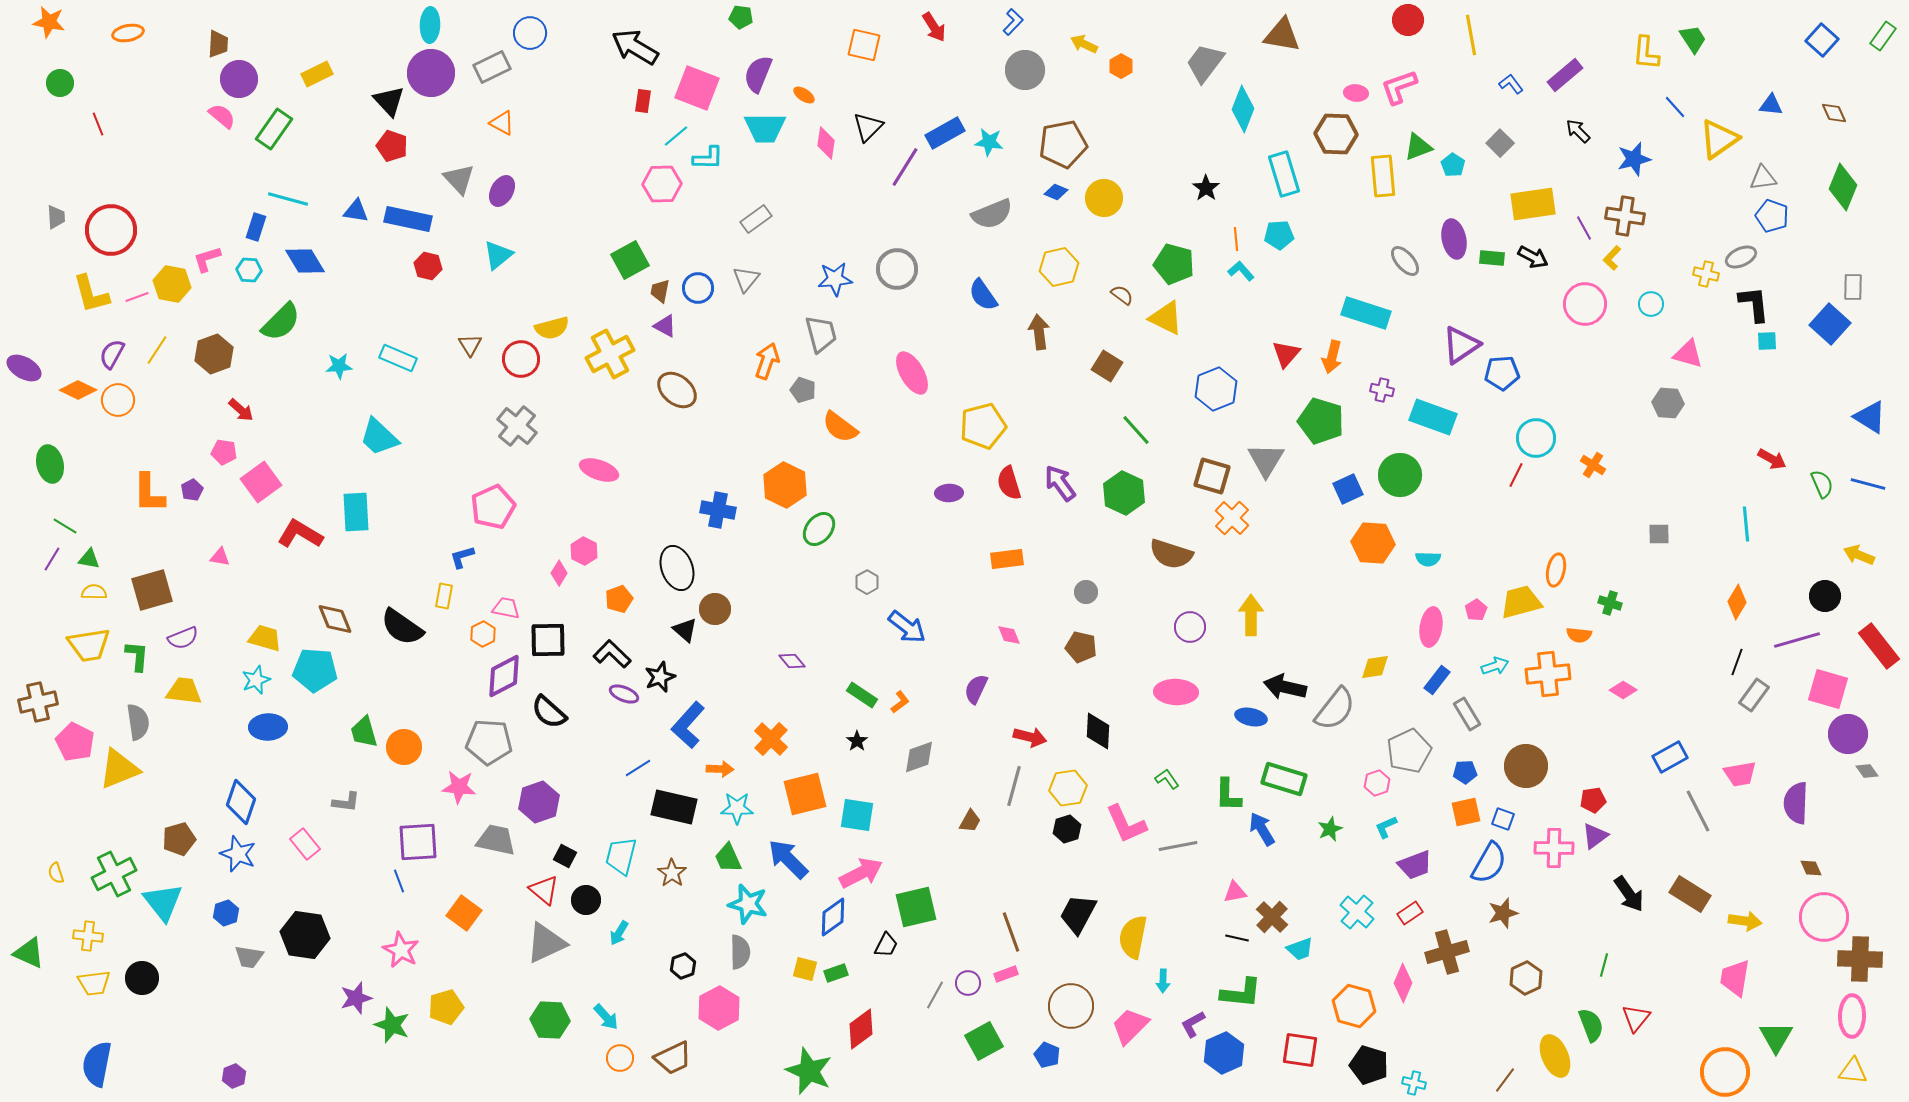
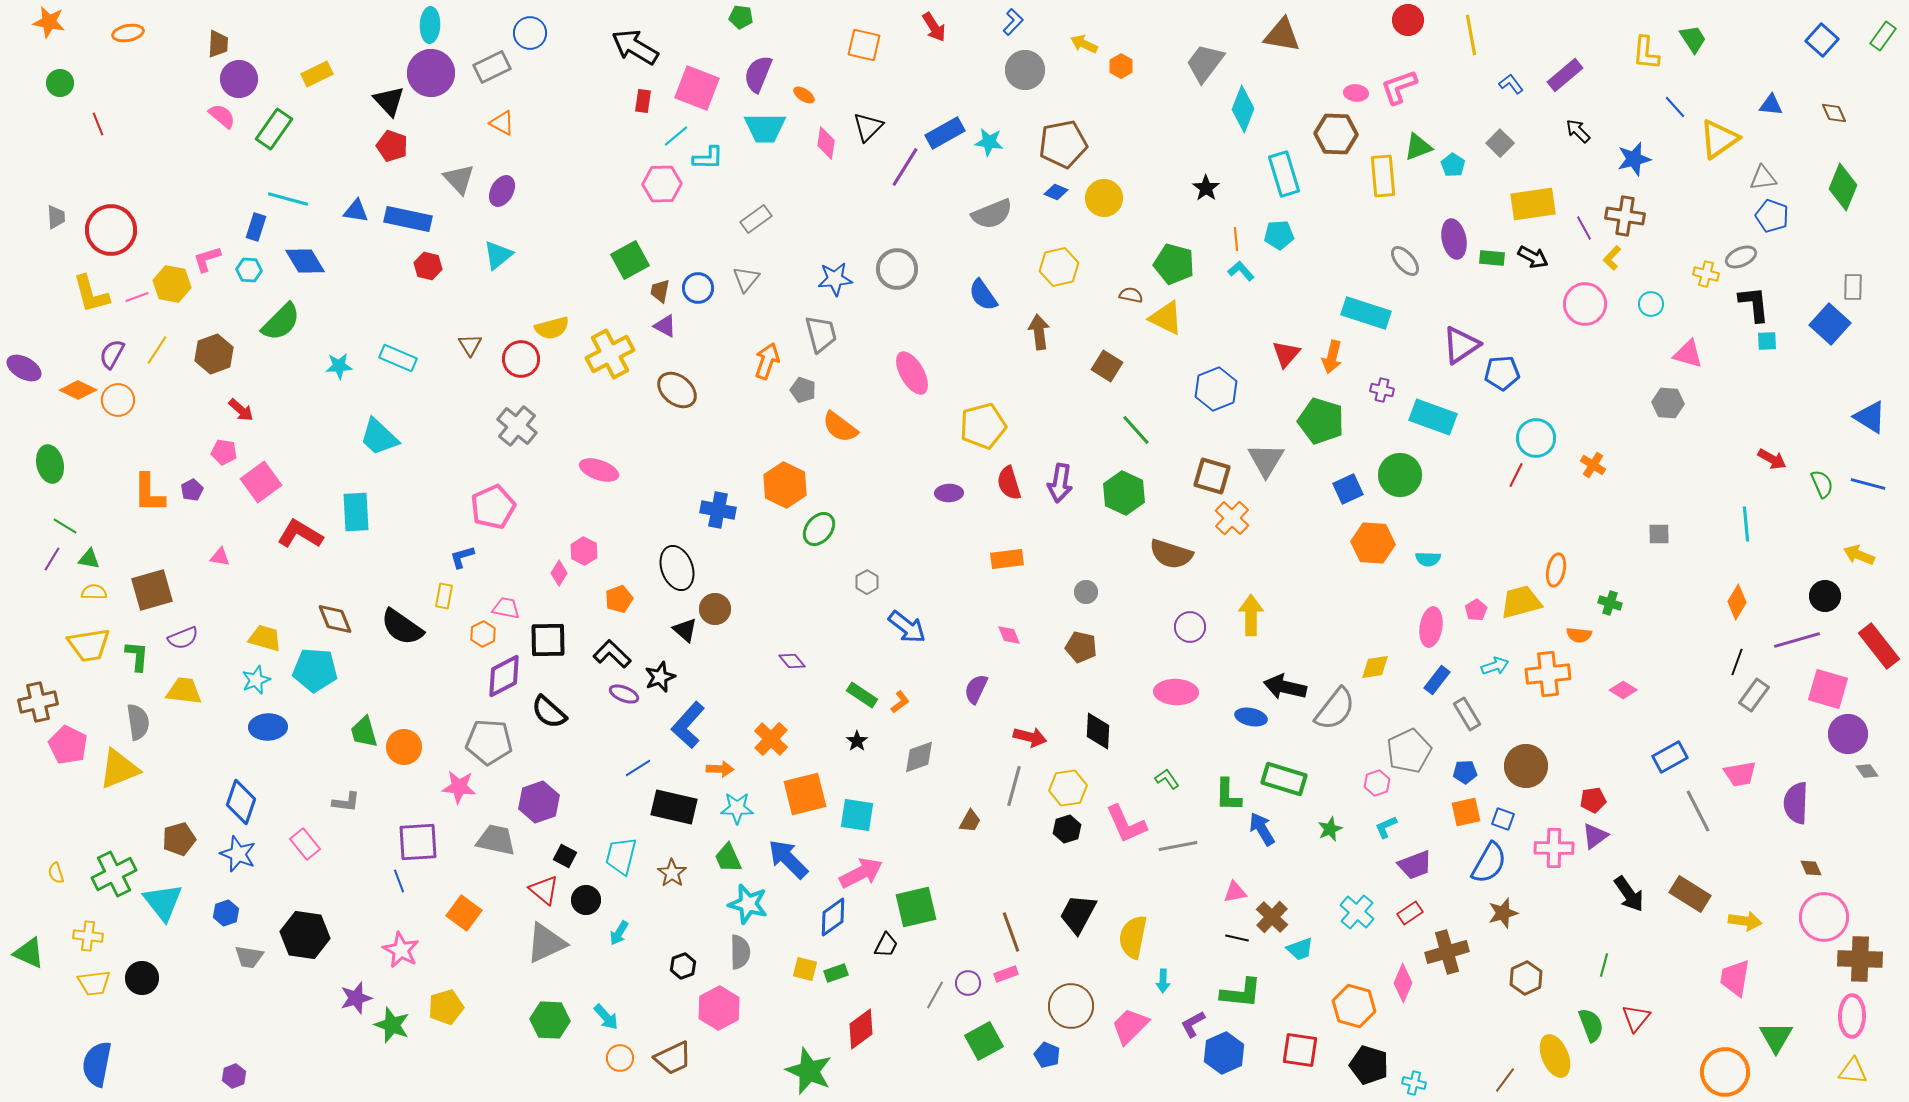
brown semicircle at (1122, 295): moved 9 px right; rotated 25 degrees counterclockwise
purple arrow at (1060, 483): rotated 135 degrees counterclockwise
pink pentagon at (75, 742): moved 7 px left, 3 px down
